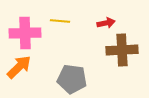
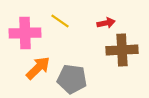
yellow line: rotated 30 degrees clockwise
orange arrow: moved 19 px right, 1 px down
